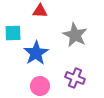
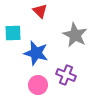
red triangle: rotated 42 degrees clockwise
blue star: rotated 25 degrees counterclockwise
purple cross: moved 9 px left, 3 px up
pink circle: moved 2 px left, 1 px up
